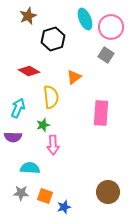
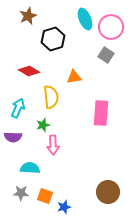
orange triangle: rotated 28 degrees clockwise
